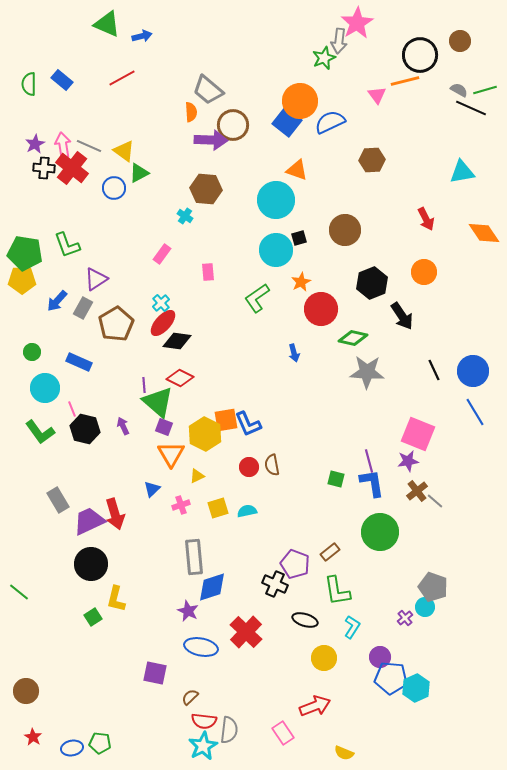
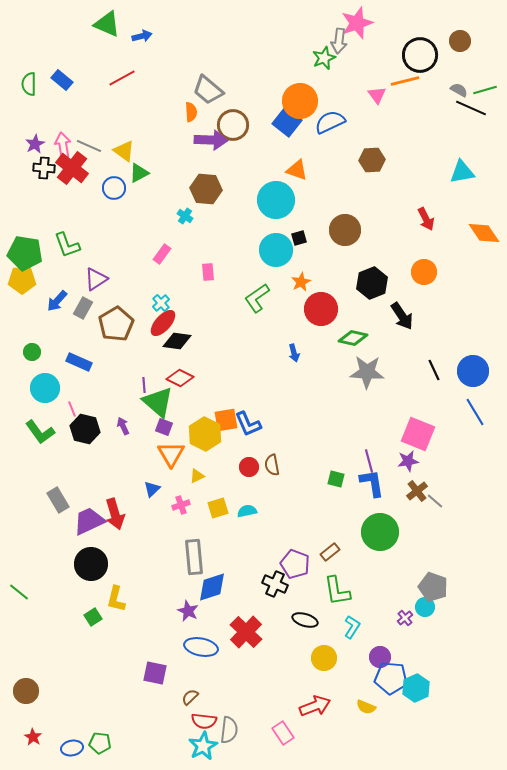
pink star at (357, 23): rotated 12 degrees clockwise
yellow semicircle at (344, 753): moved 22 px right, 46 px up
